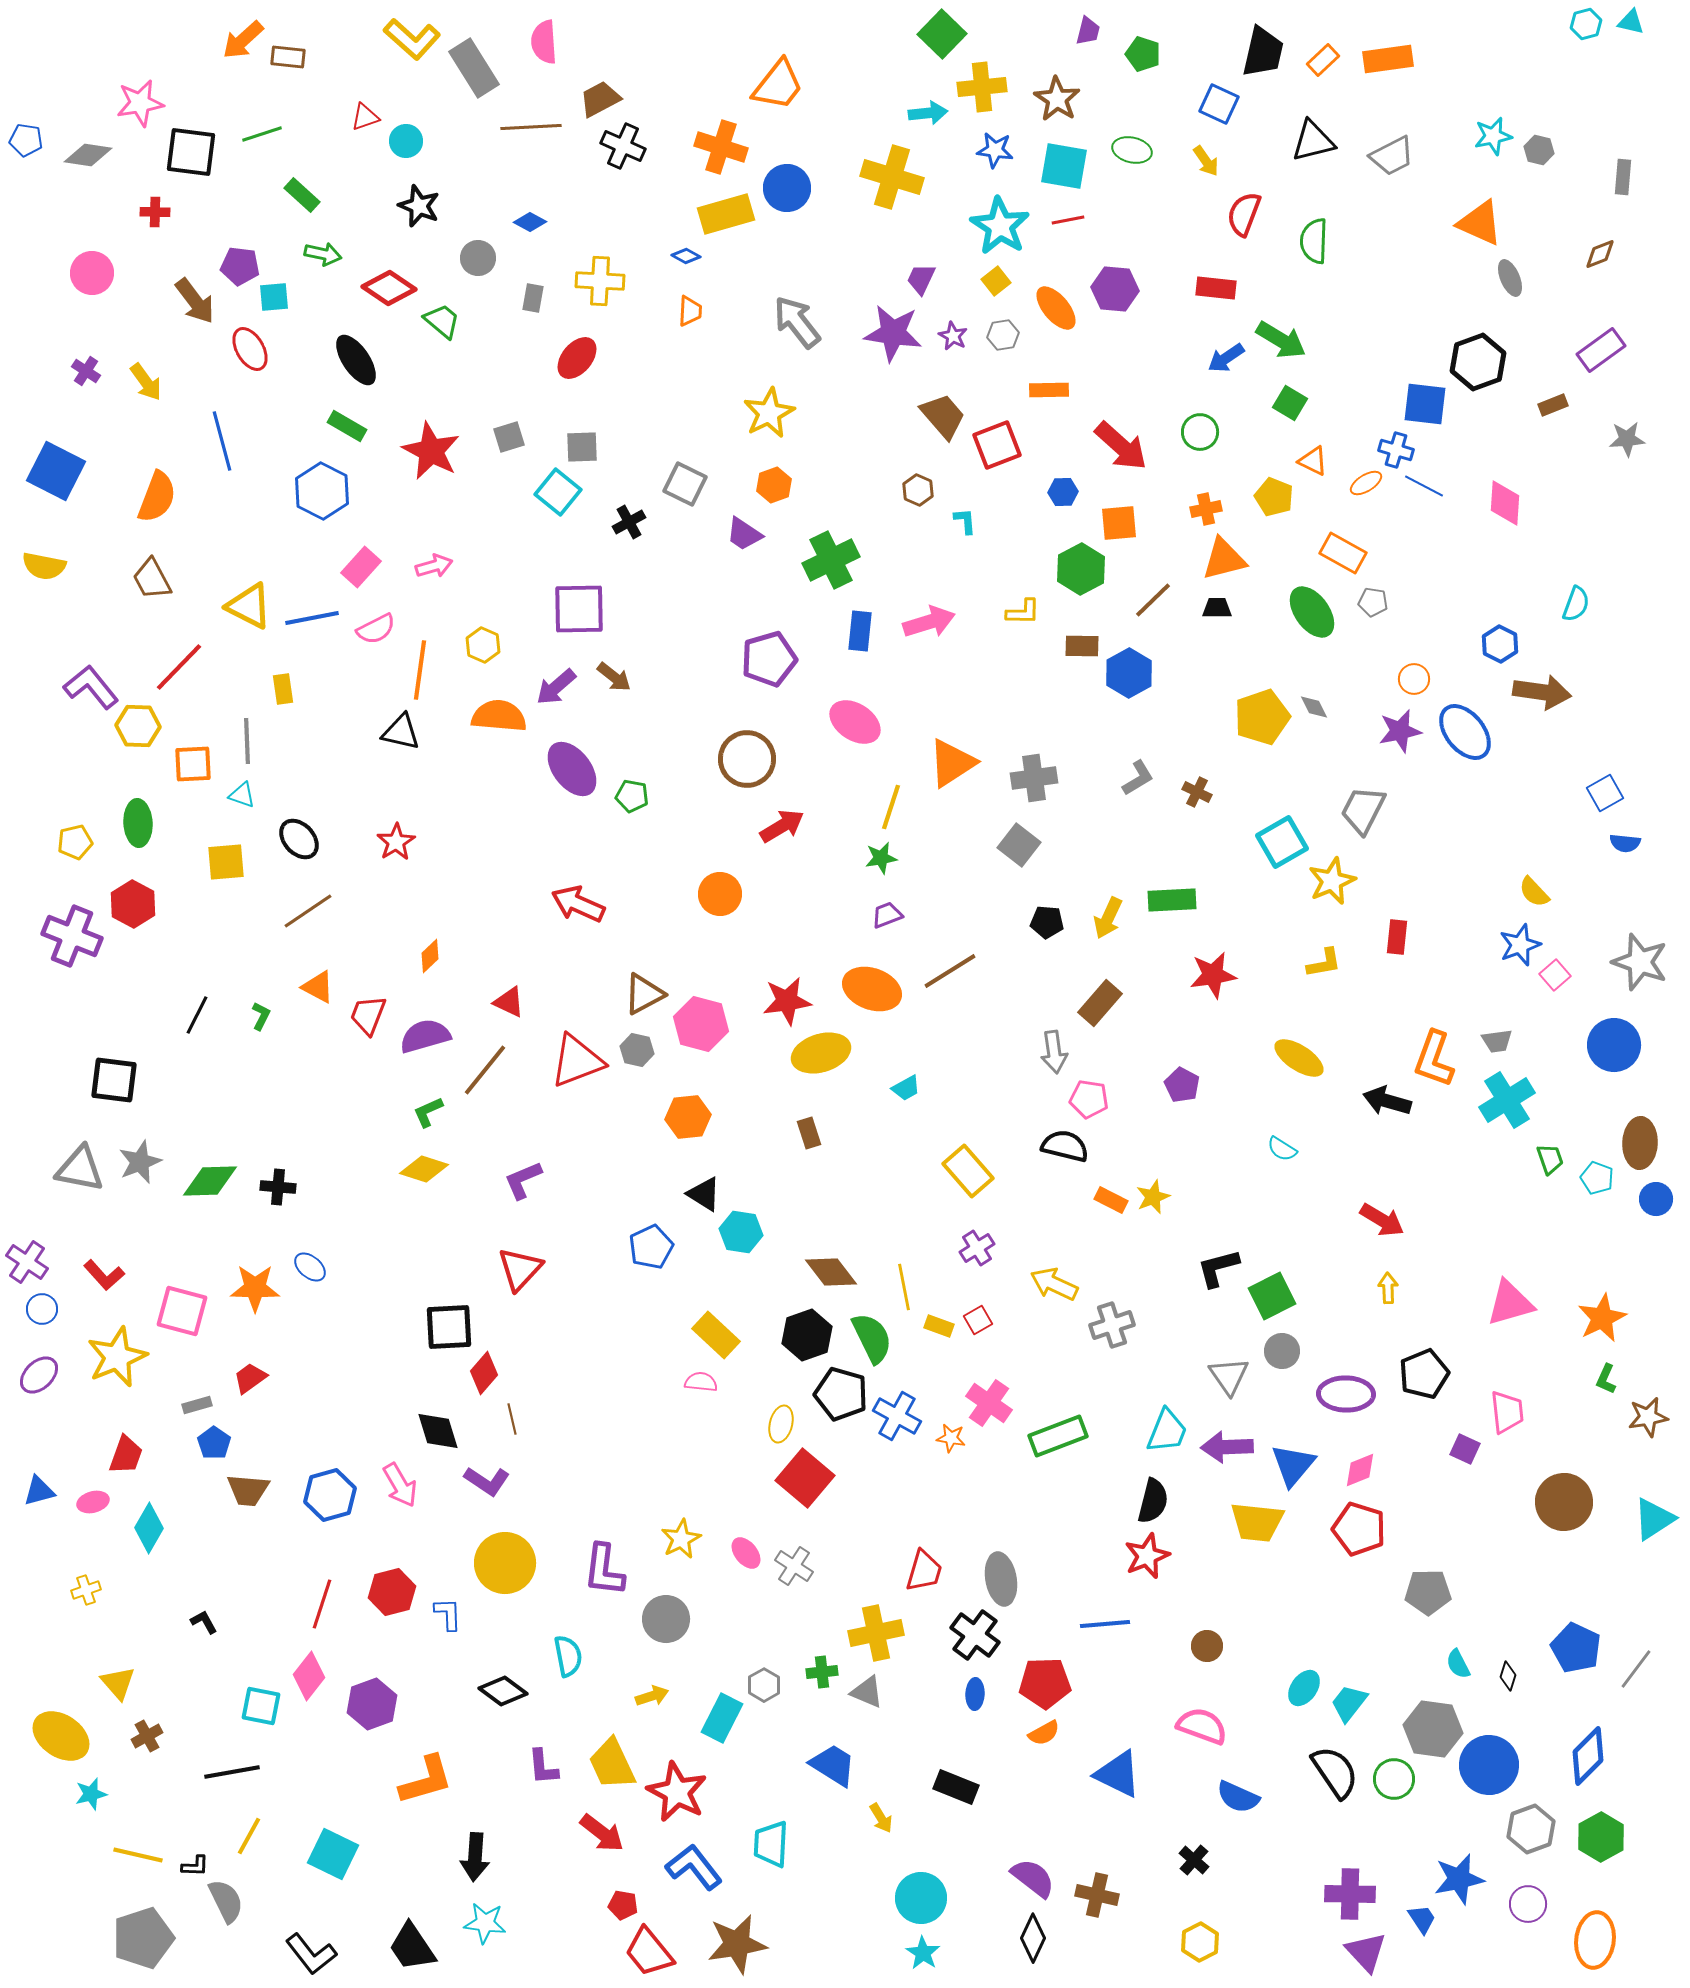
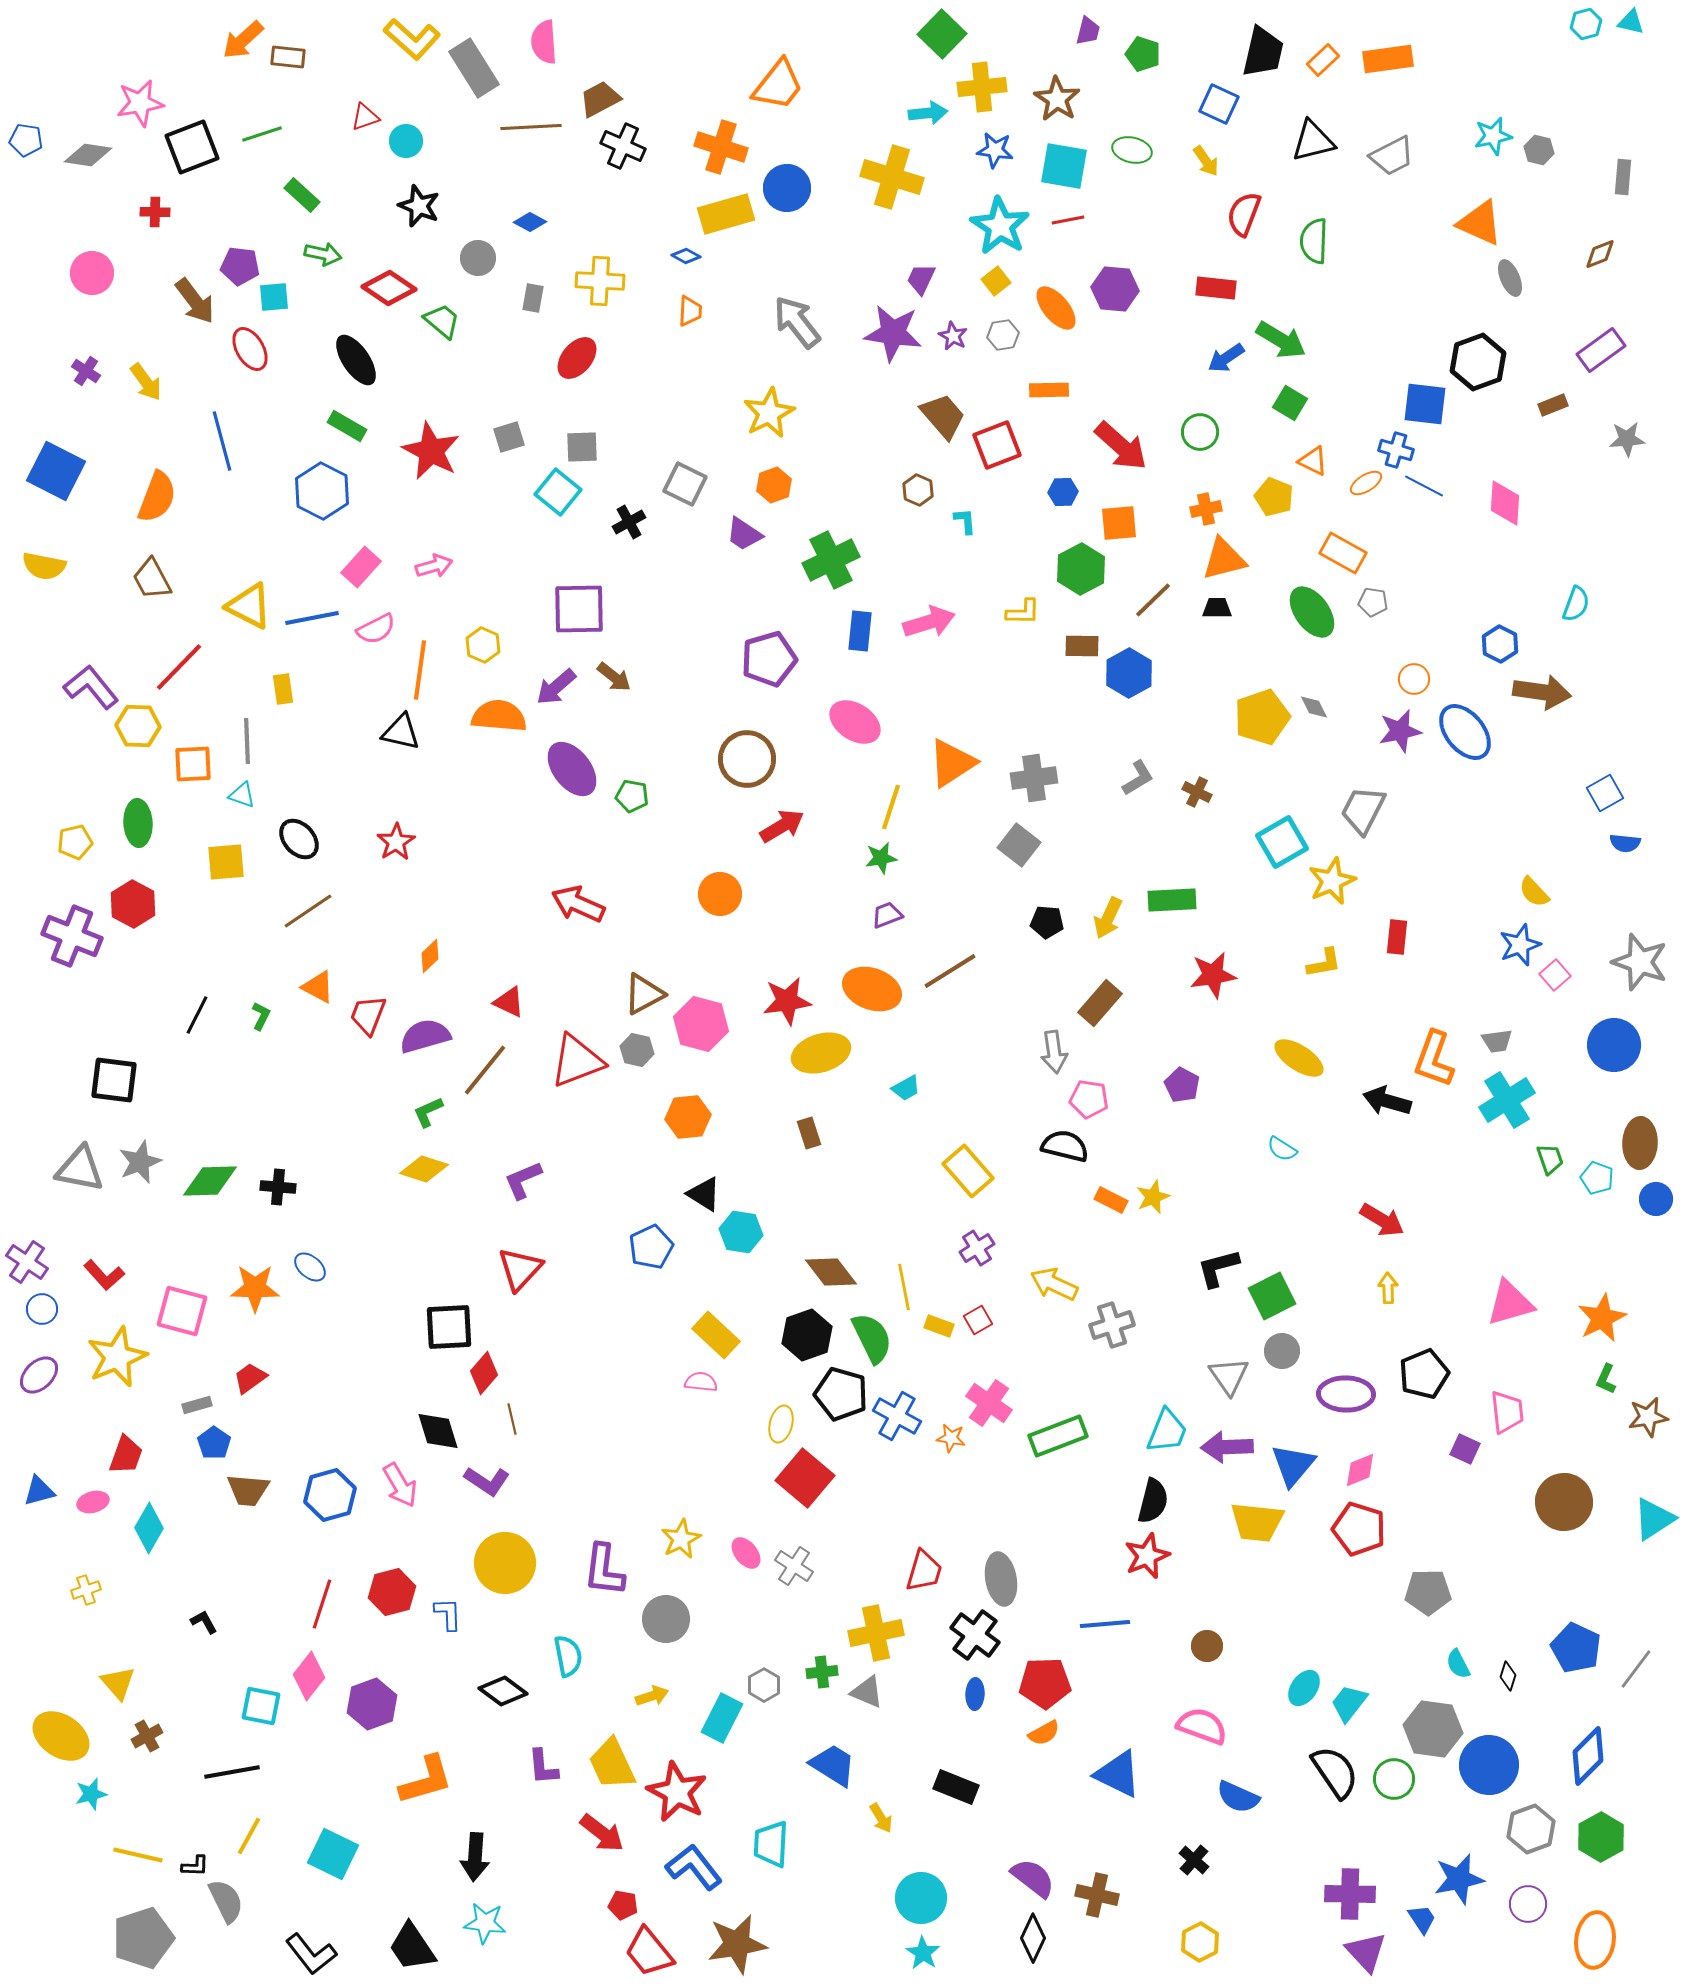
black square at (191, 152): moved 1 px right, 5 px up; rotated 28 degrees counterclockwise
